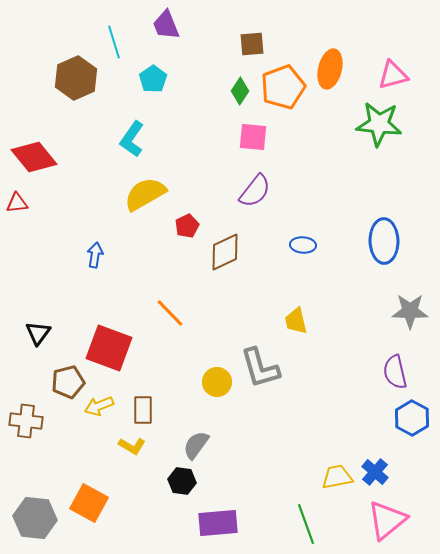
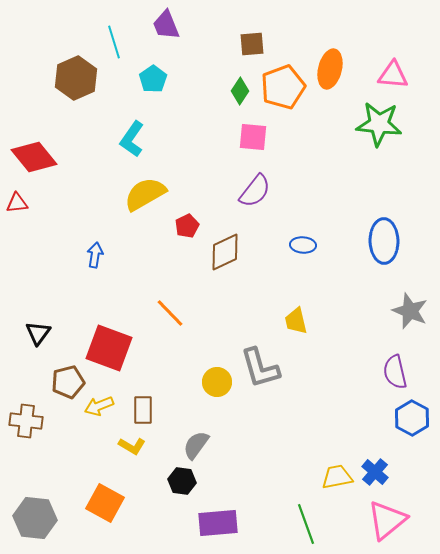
pink triangle at (393, 75): rotated 20 degrees clockwise
gray star at (410, 311): rotated 21 degrees clockwise
orange square at (89, 503): moved 16 px right
